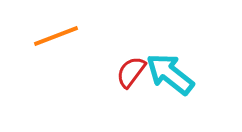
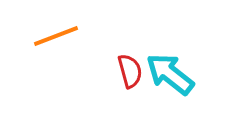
red semicircle: moved 1 px left, 1 px up; rotated 128 degrees clockwise
